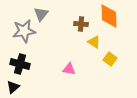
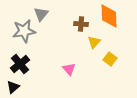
yellow triangle: rotated 40 degrees clockwise
black cross: rotated 36 degrees clockwise
pink triangle: rotated 40 degrees clockwise
